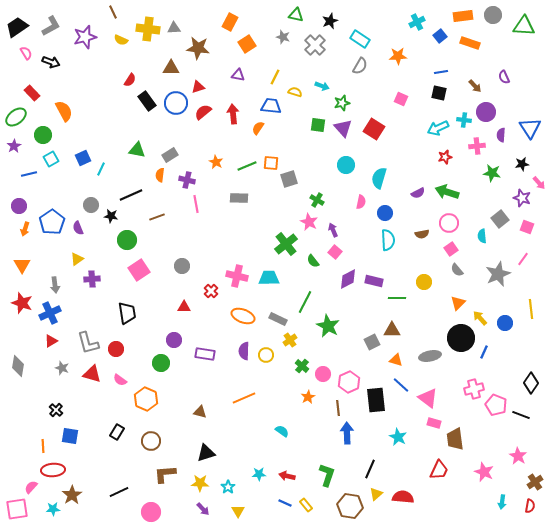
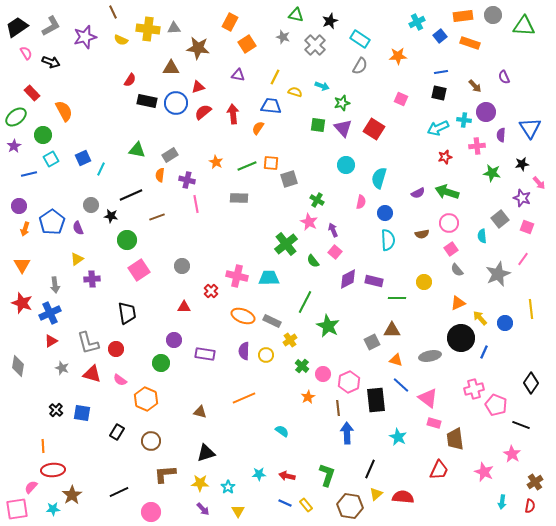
black rectangle at (147, 101): rotated 42 degrees counterclockwise
orange triangle at (458, 303): rotated 21 degrees clockwise
gray rectangle at (278, 319): moved 6 px left, 2 px down
black line at (521, 415): moved 10 px down
blue square at (70, 436): moved 12 px right, 23 px up
pink star at (518, 456): moved 6 px left, 2 px up
